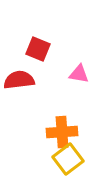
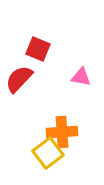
pink triangle: moved 2 px right, 3 px down
red semicircle: moved 1 px up; rotated 40 degrees counterclockwise
yellow square: moved 20 px left, 6 px up
